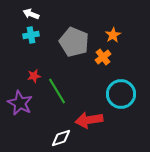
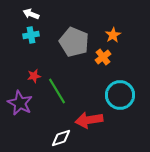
cyan circle: moved 1 px left, 1 px down
